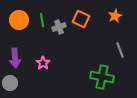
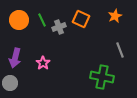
green line: rotated 16 degrees counterclockwise
purple arrow: rotated 18 degrees clockwise
